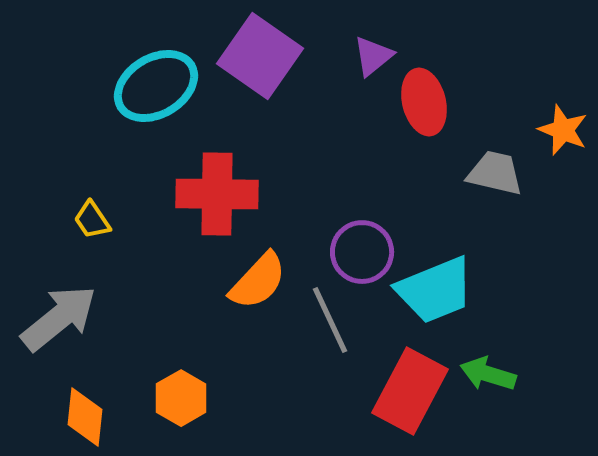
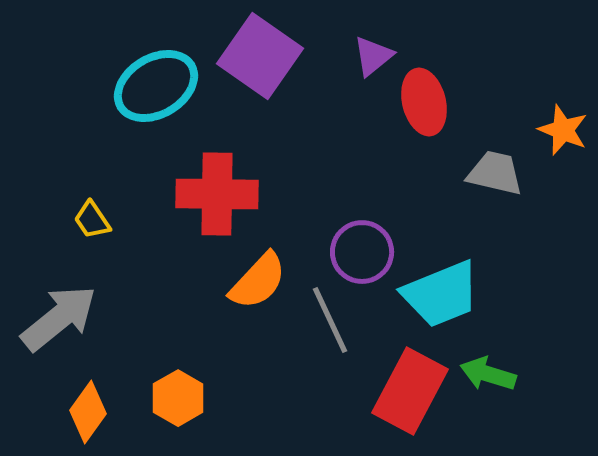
cyan trapezoid: moved 6 px right, 4 px down
orange hexagon: moved 3 px left
orange diamond: moved 3 px right, 5 px up; rotated 30 degrees clockwise
